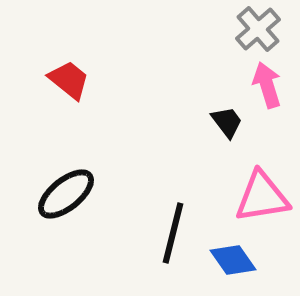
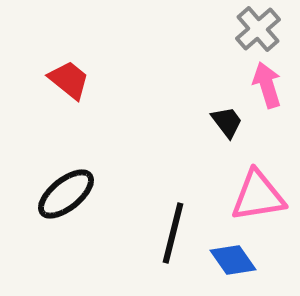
pink triangle: moved 4 px left, 1 px up
